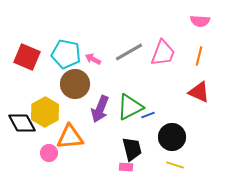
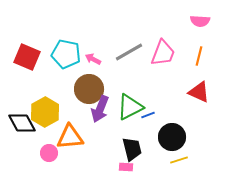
brown circle: moved 14 px right, 5 px down
yellow line: moved 4 px right, 5 px up; rotated 36 degrees counterclockwise
